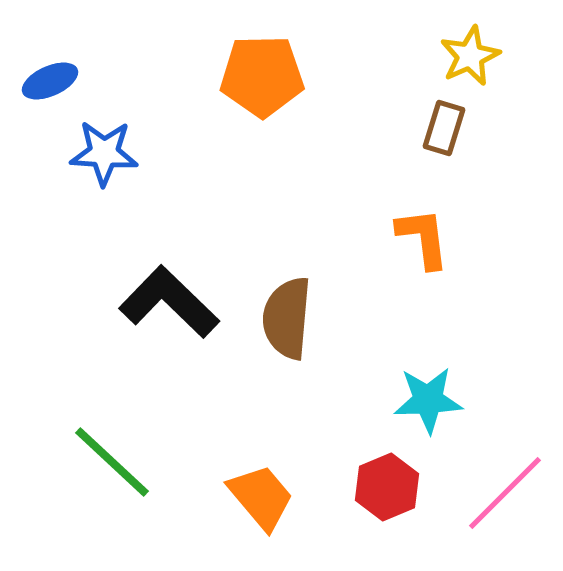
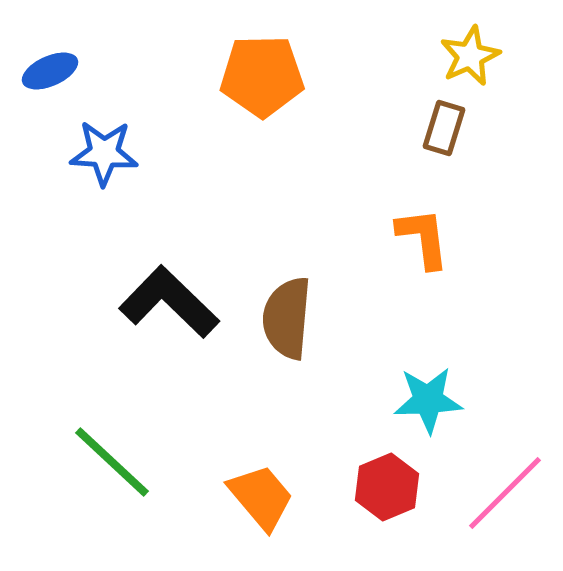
blue ellipse: moved 10 px up
